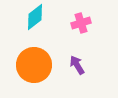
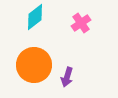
pink cross: rotated 18 degrees counterclockwise
purple arrow: moved 10 px left, 12 px down; rotated 132 degrees counterclockwise
